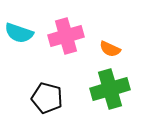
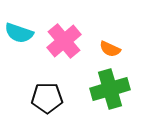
pink cross: moved 2 px left, 5 px down; rotated 24 degrees counterclockwise
black pentagon: rotated 16 degrees counterclockwise
